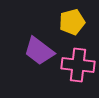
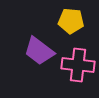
yellow pentagon: moved 1 px left, 1 px up; rotated 20 degrees clockwise
